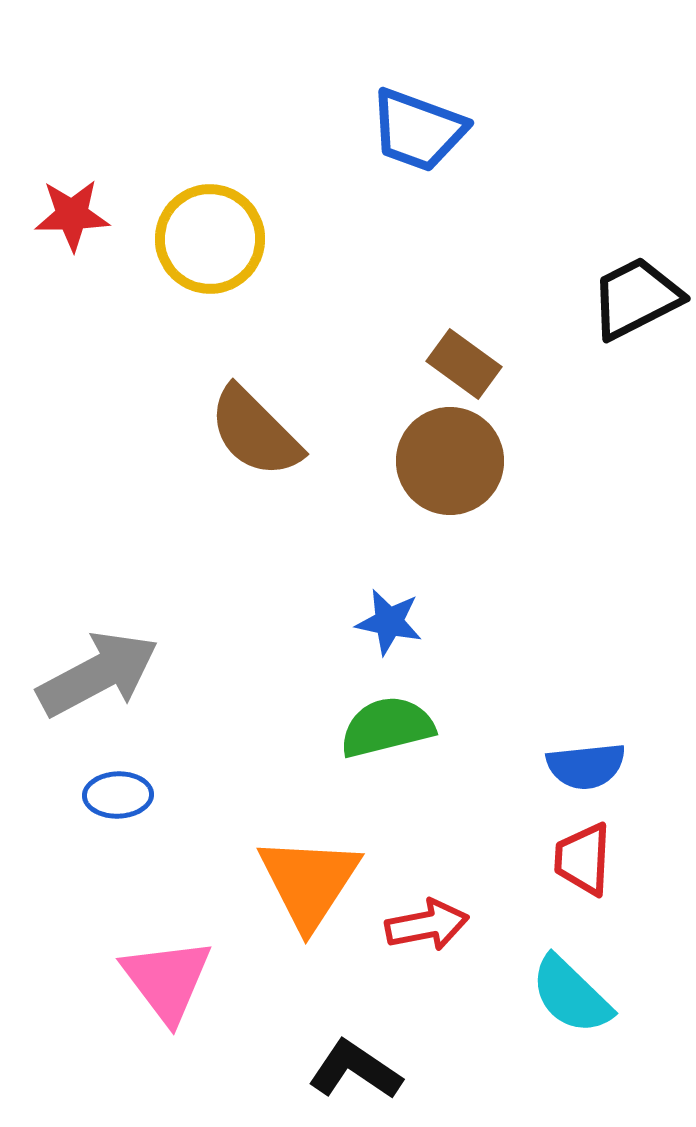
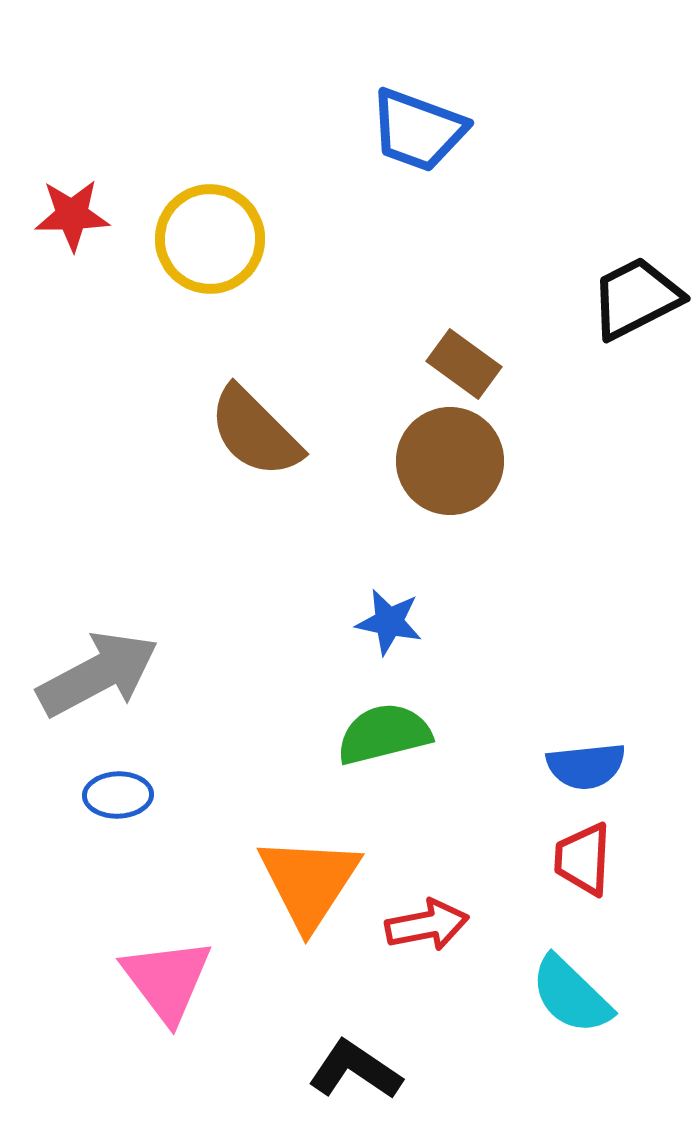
green semicircle: moved 3 px left, 7 px down
